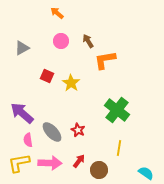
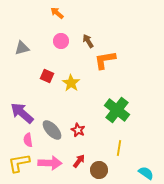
gray triangle: rotated 14 degrees clockwise
gray ellipse: moved 2 px up
